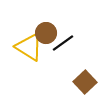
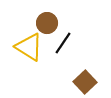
brown circle: moved 1 px right, 10 px up
black line: rotated 20 degrees counterclockwise
